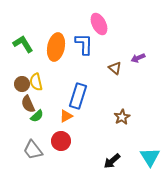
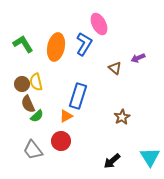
blue L-shape: rotated 30 degrees clockwise
